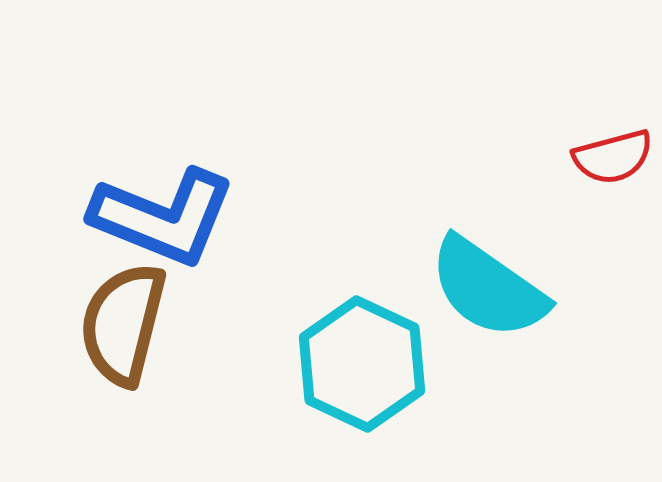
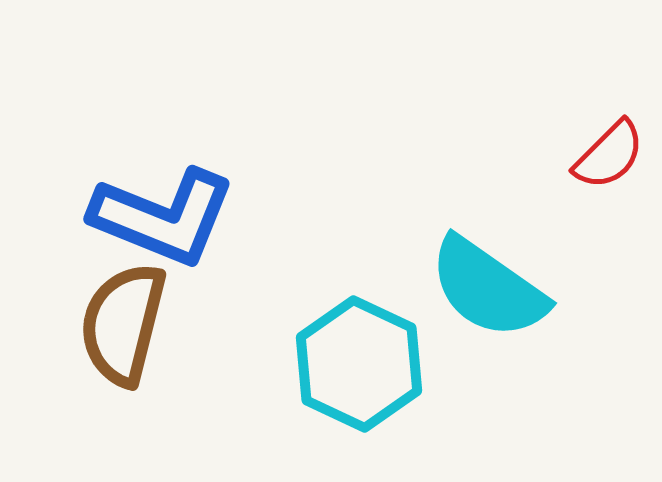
red semicircle: moved 4 px left, 2 px up; rotated 30 degrees counterclockwise
cyan hexagon: moved 3 px left
